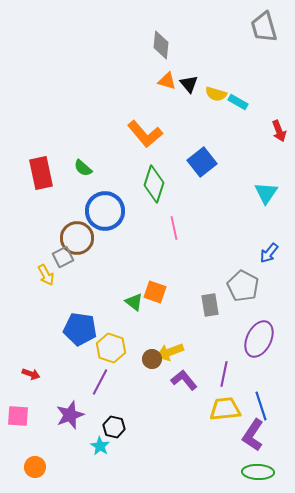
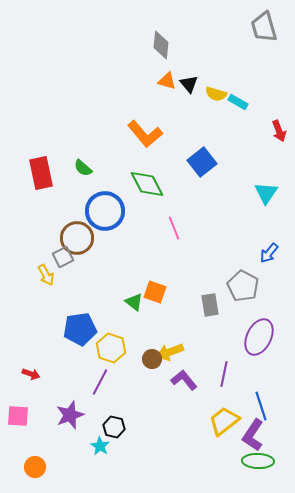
green diamond at (154, 184): moved 7 px left; rotated 45 degrees counterclockwise
pink line at (174, 228): rotated 10 degrees counterclockwise
blue pentagon at (80, 329): rotated 16 degrees counterclockwise
purple ellipse at (259, 339): moved 2 px up
yellow trapezoid at (225, 409): moved 1 px left, 12 px down; rotated 32 degrees counterclockwise
green ellipse at (258, 472): moved 11 px up
